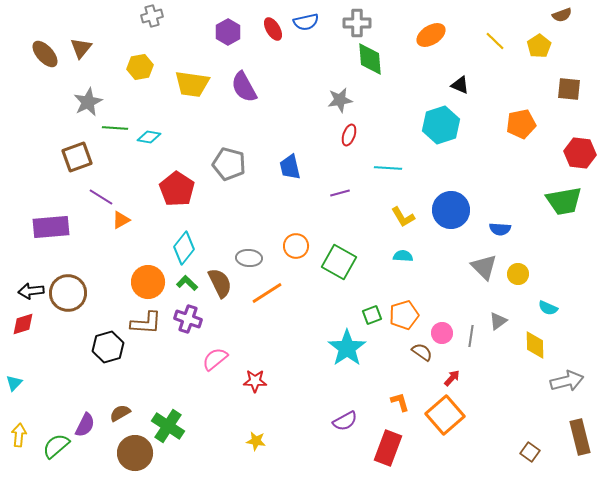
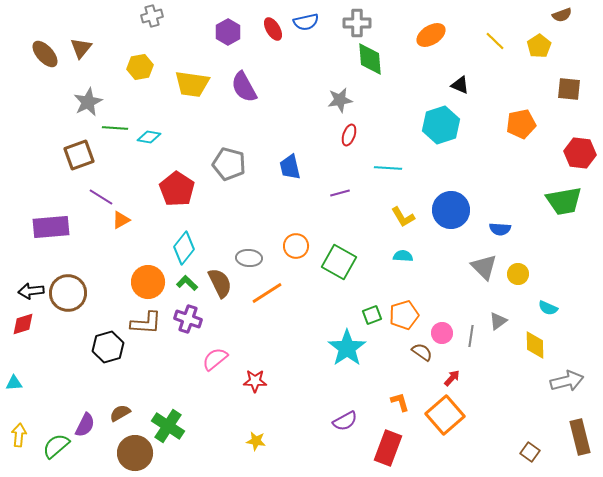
brown square at (77, 157): moved 2 px right, 2 px up
cyan triangle at (14, 383): rotated 42 degrees clockwise
